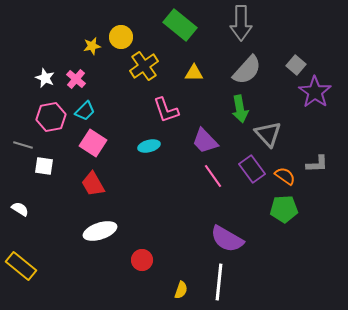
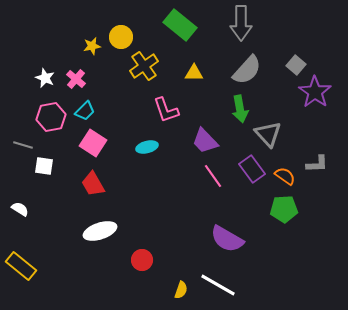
cyan ellipse: moved 2 px left, 1 px down
white line: moved 1 px left, 3 px down; rotated 66 degrees counterclockwise
